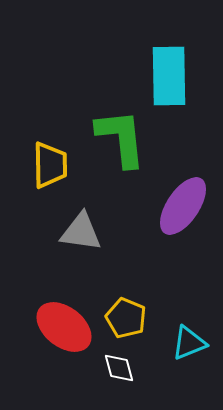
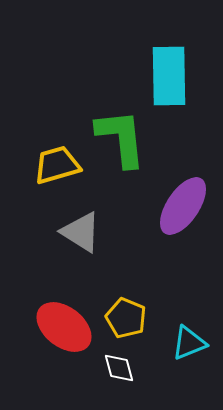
yellow trapezoid: moved 7 px right; rotated 105 degrees counterclockwise
gray triangle: rotated 24 degrees clockwise
